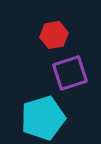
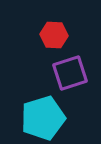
red hexagon: rotated 12 degrees clockwise
